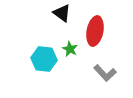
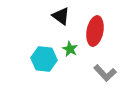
black triangle: moved 1 px left, 3 px down
